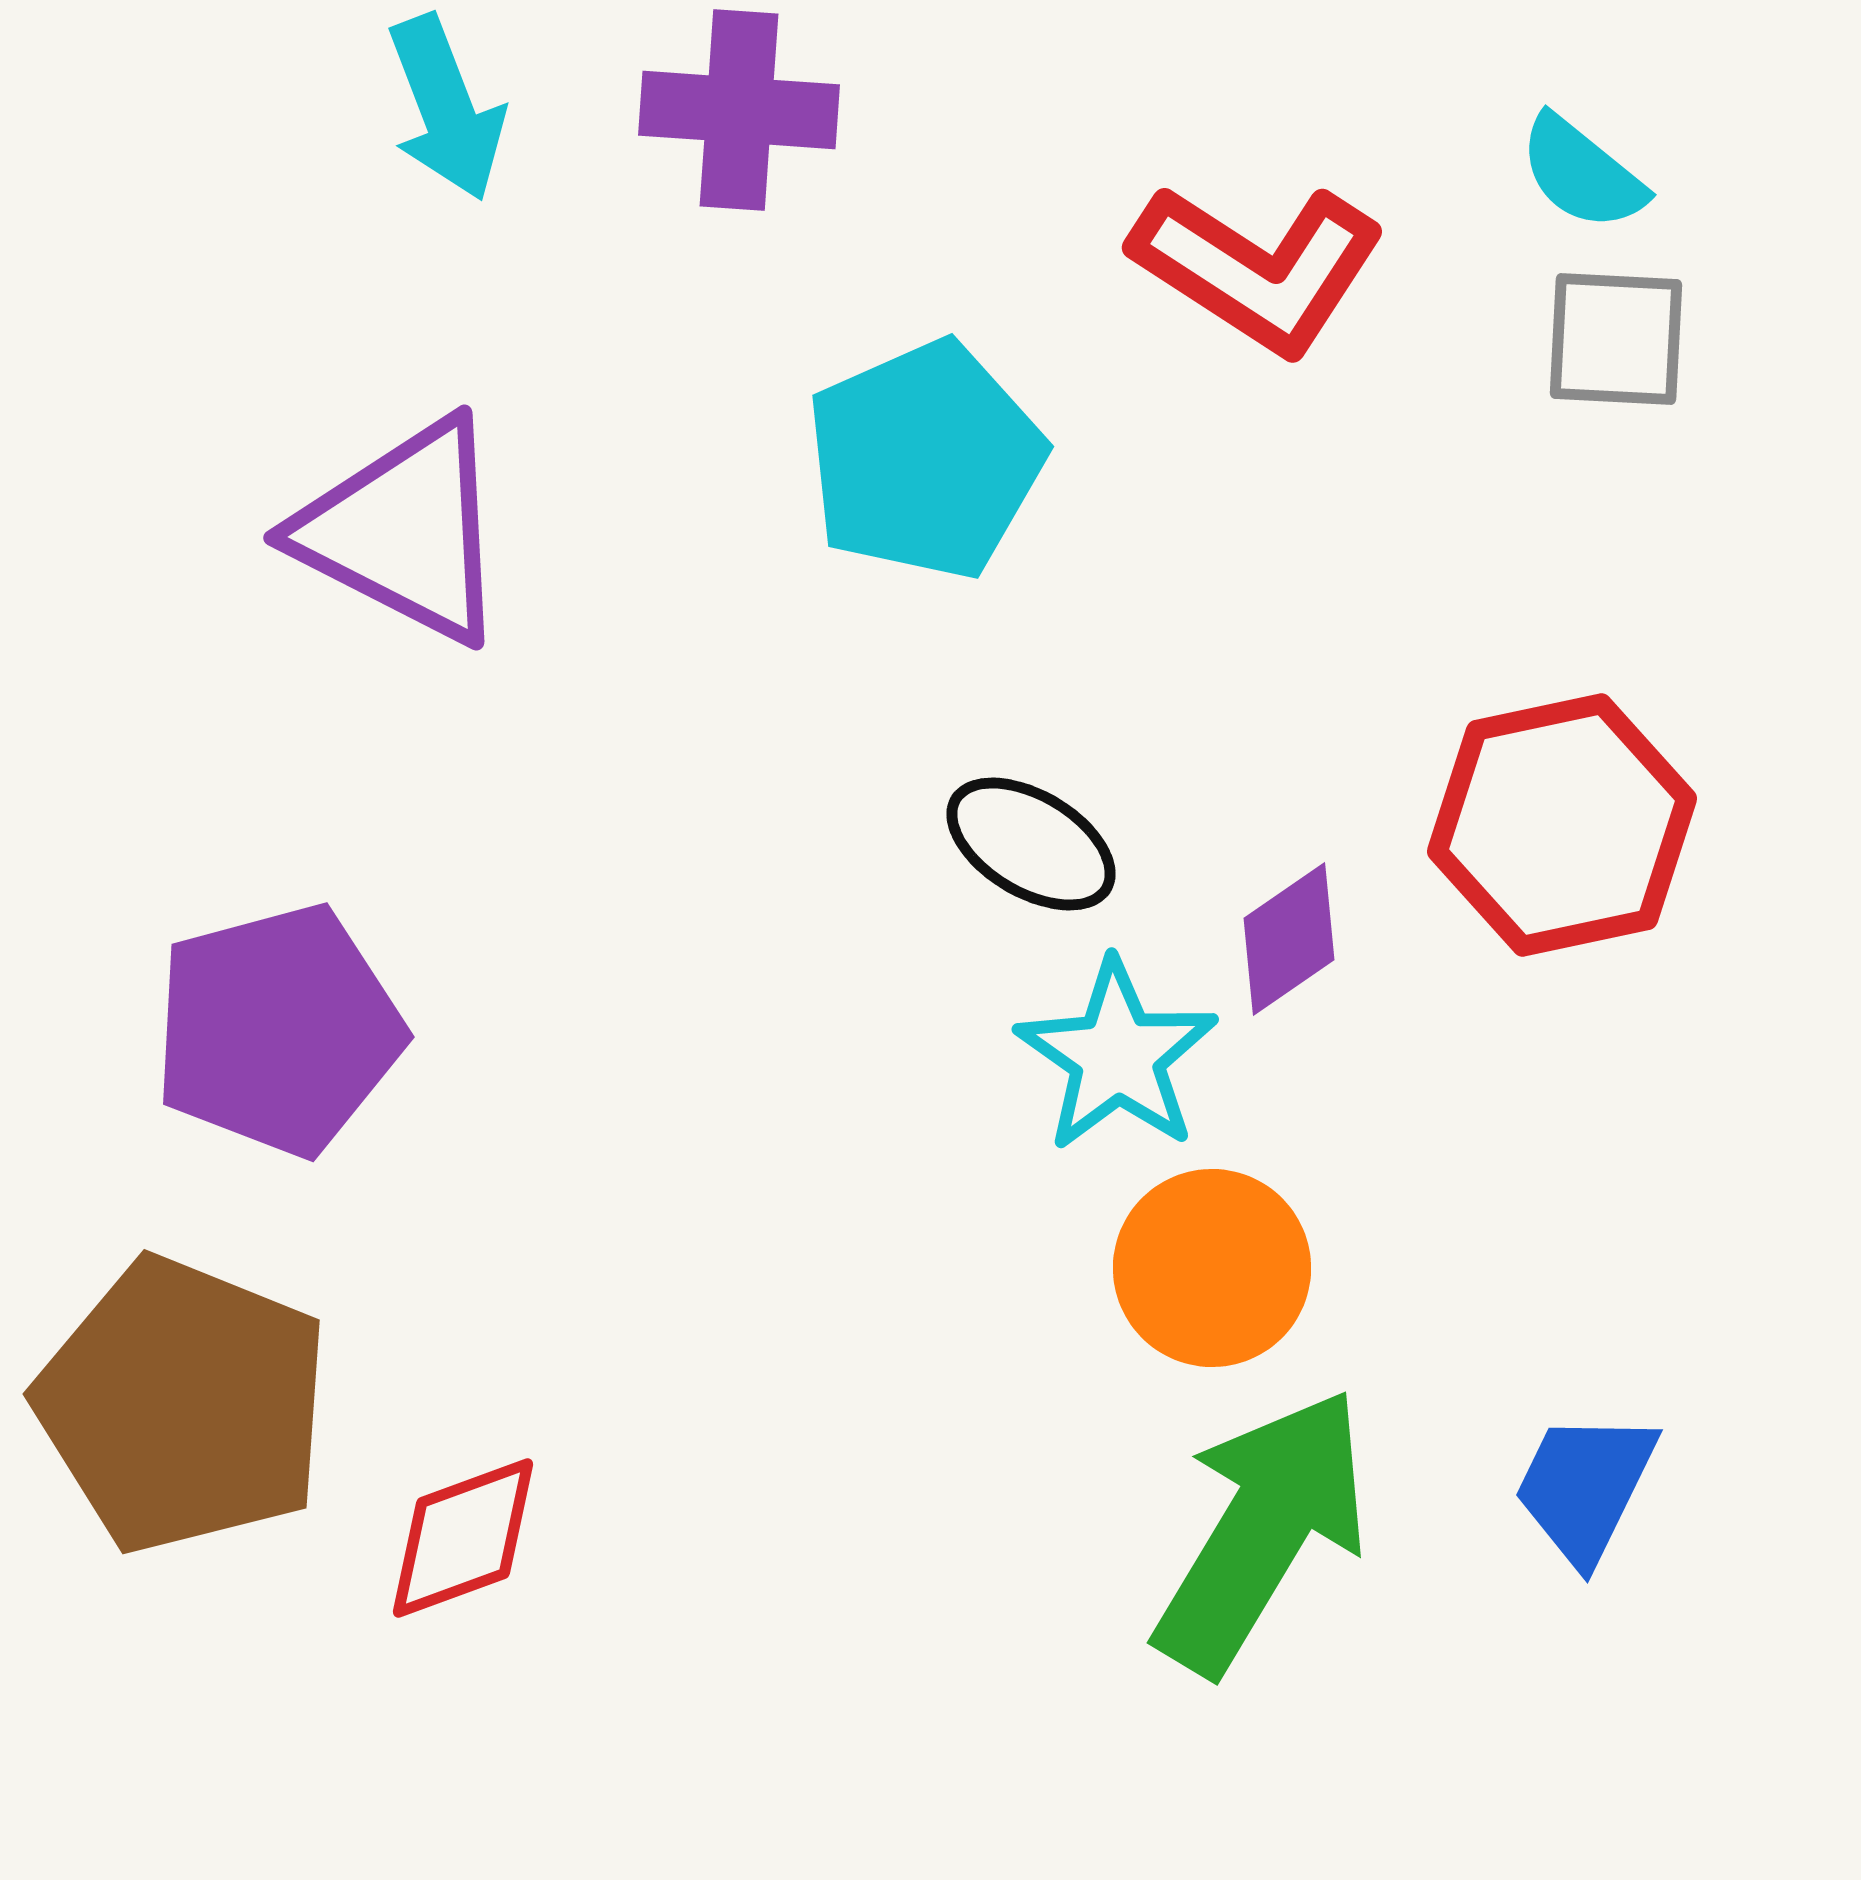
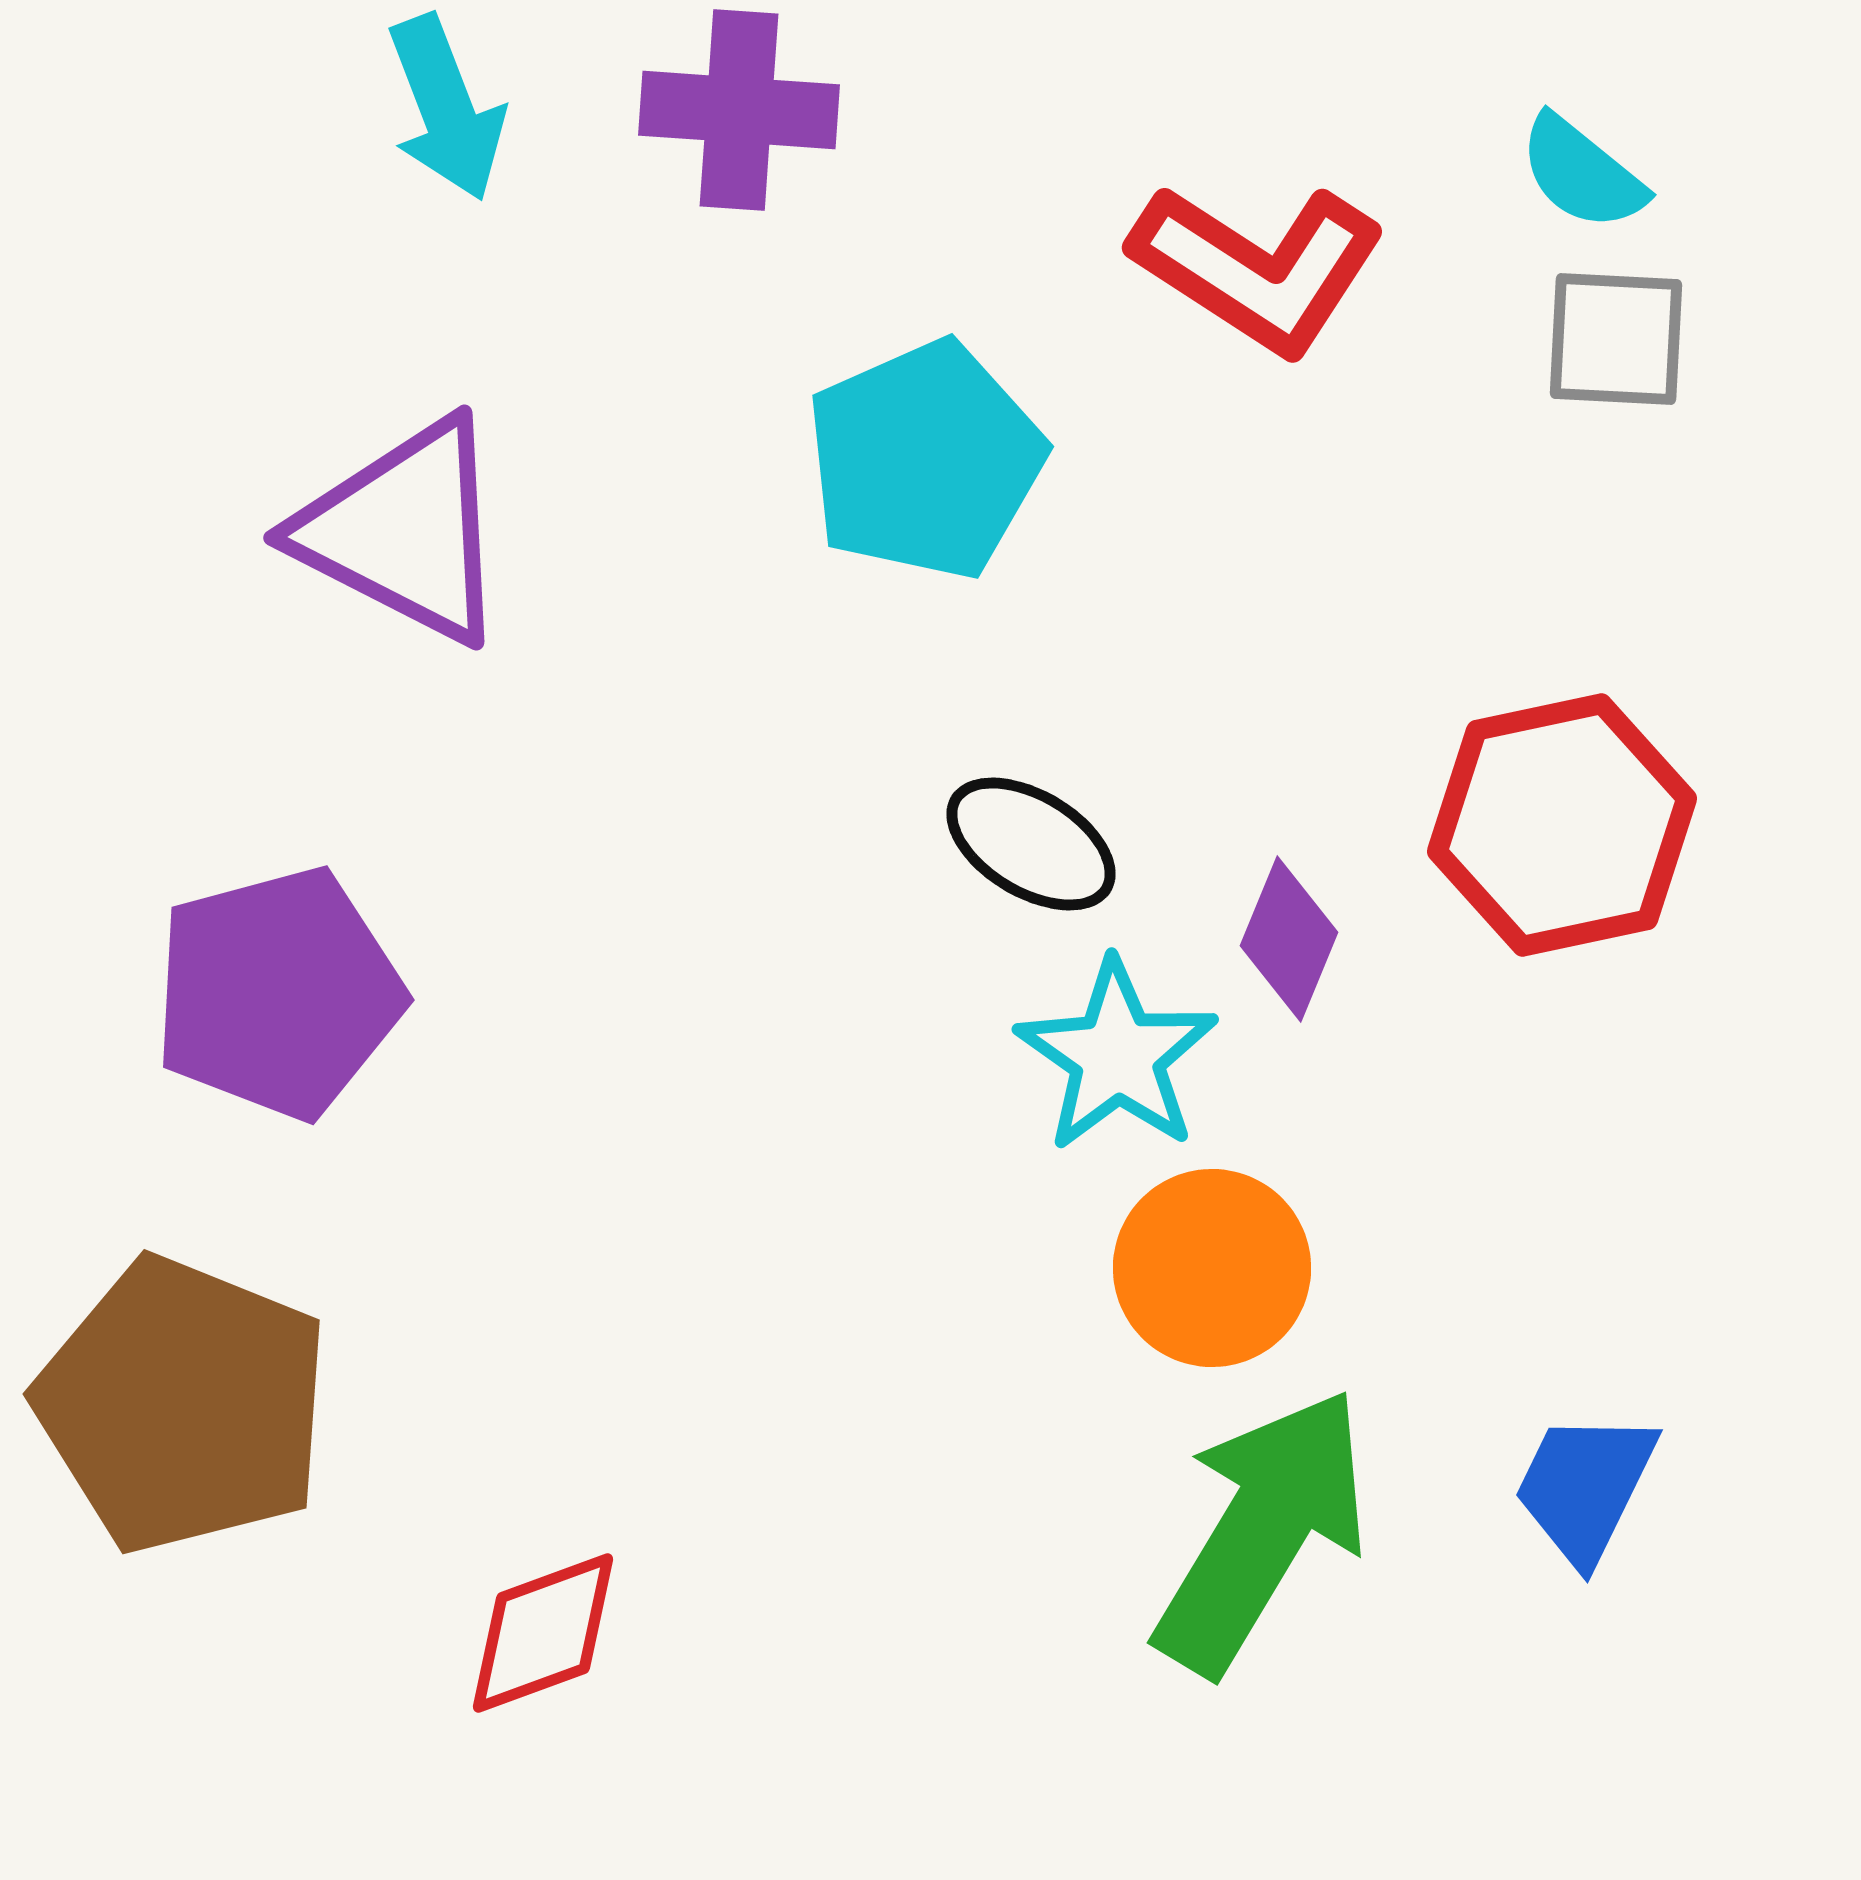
purple diamond: rotated 33 degrees counterclockwise
purple pentagon: moved 37 px up
red diamond: moved 80 px right, 95 px down
